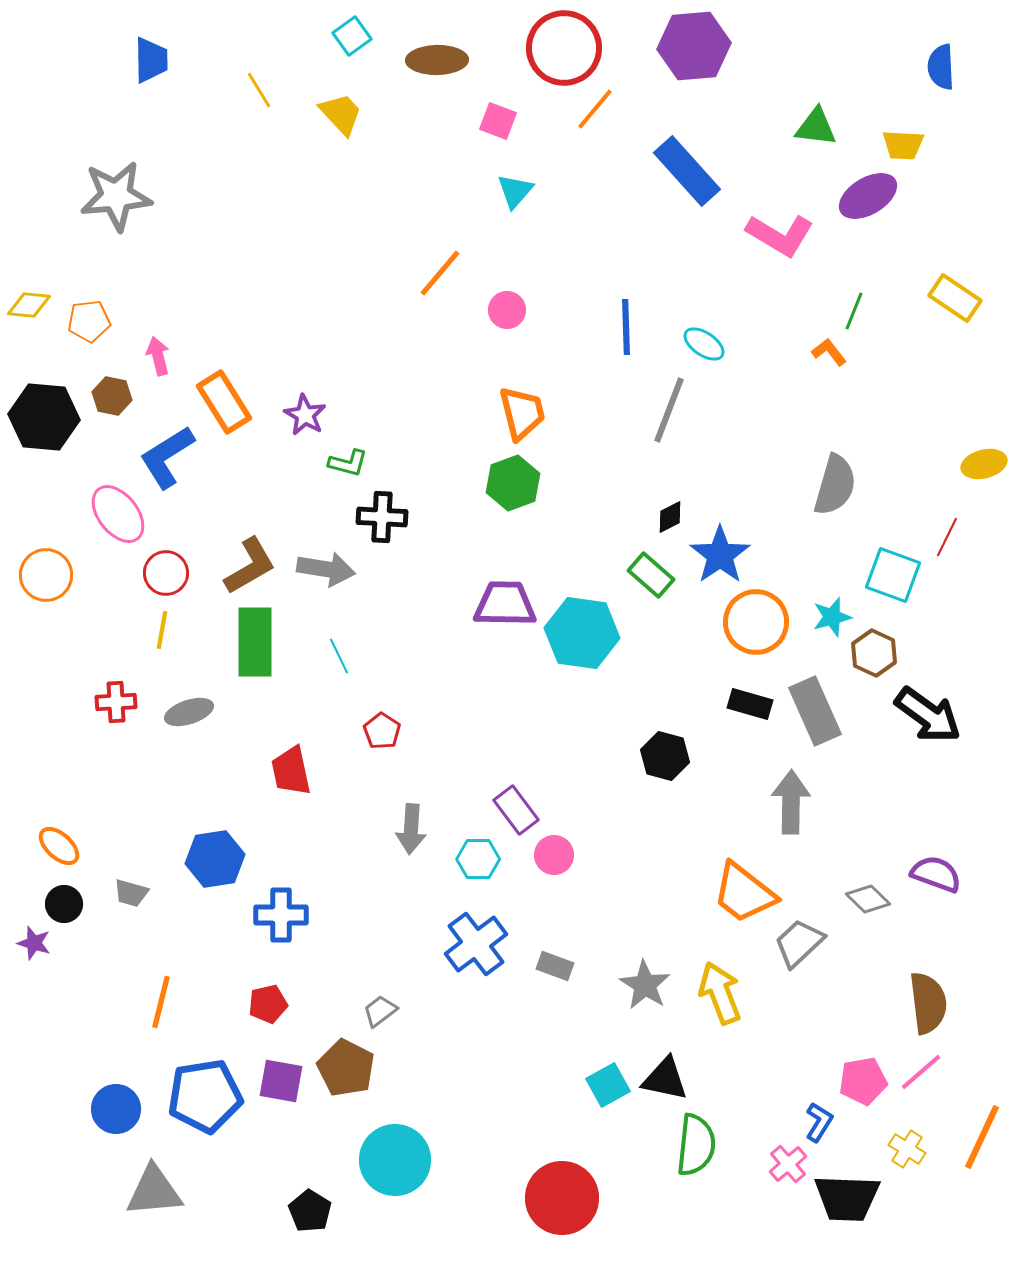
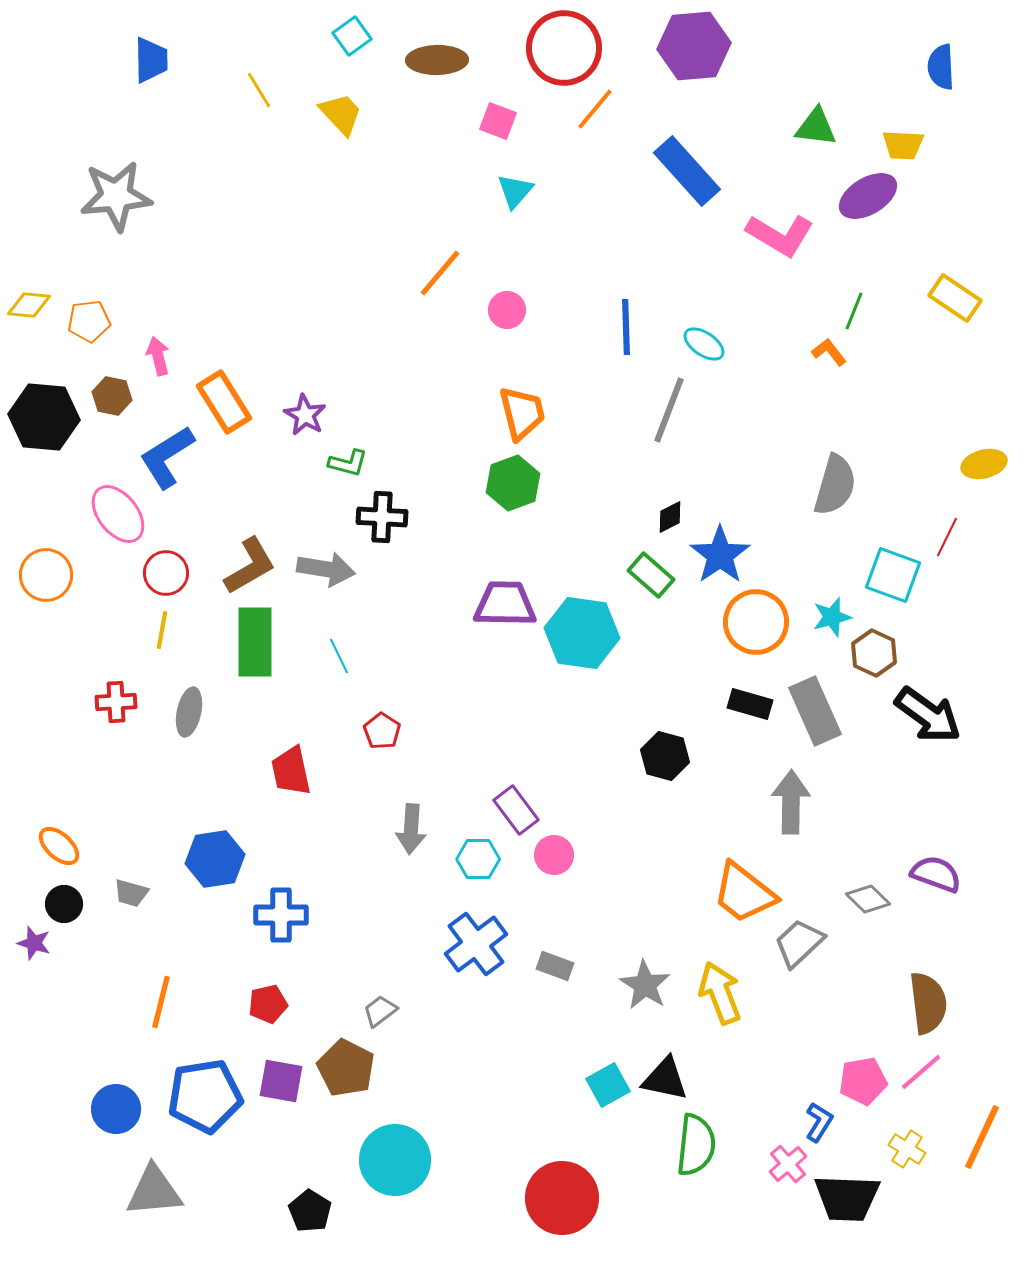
gray ellipse at (189, 712): rotated 60 degrees counterclockwise
